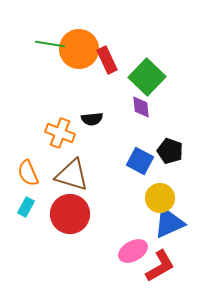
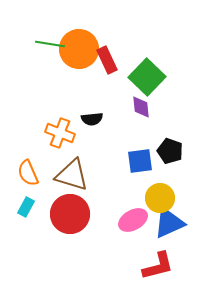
blue square: rotated 36 degrees counterclockwise
pink ellipse: moved 31 px up
red L-shape: moved 2 px left; rotated 16 degrees clockwise
